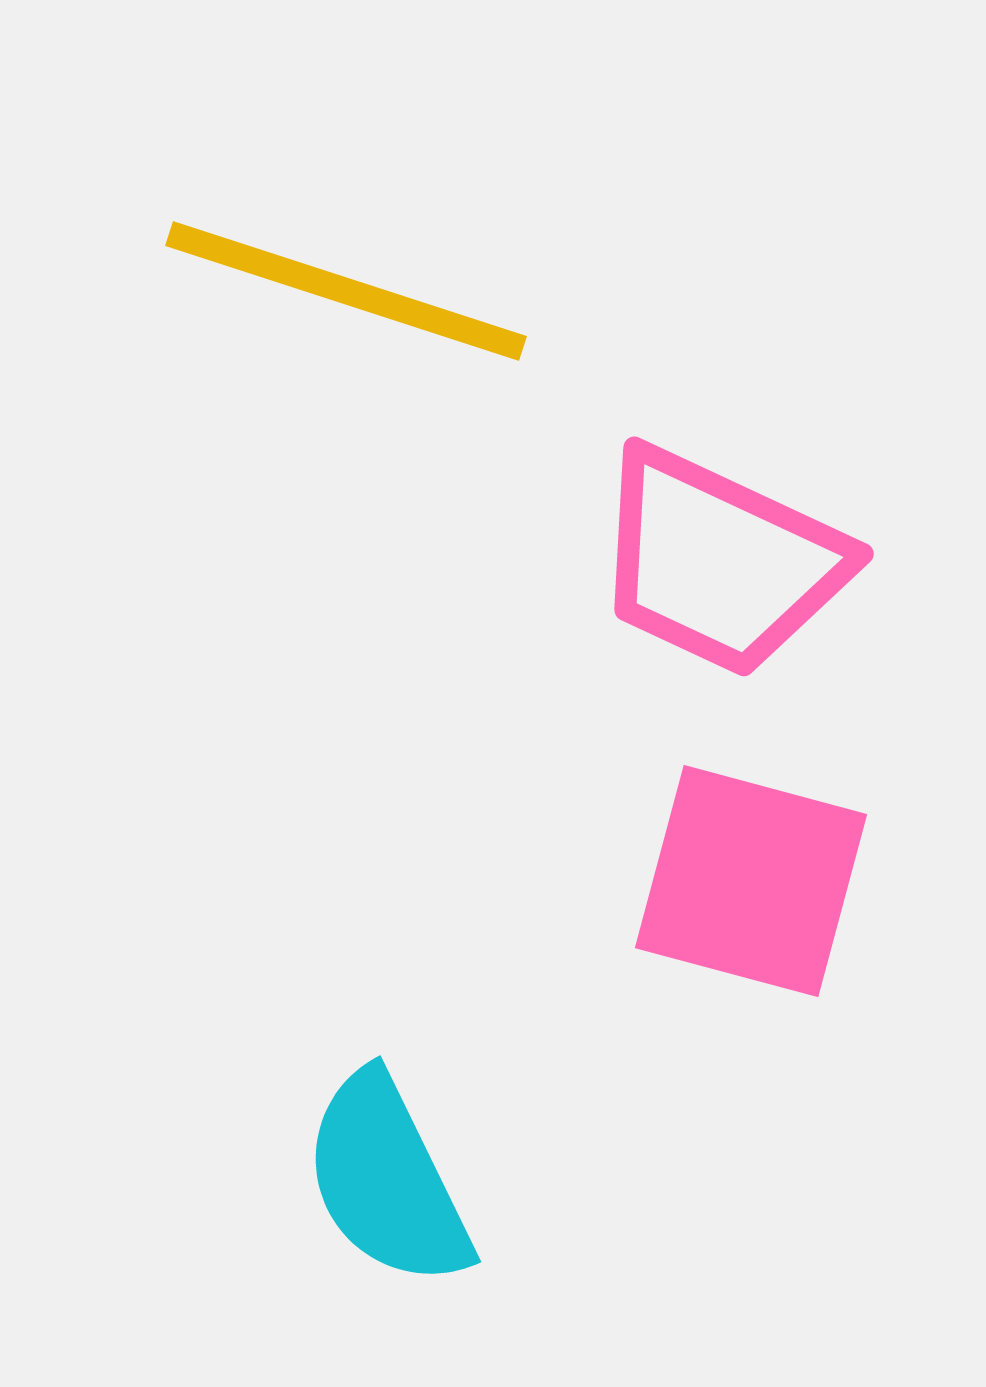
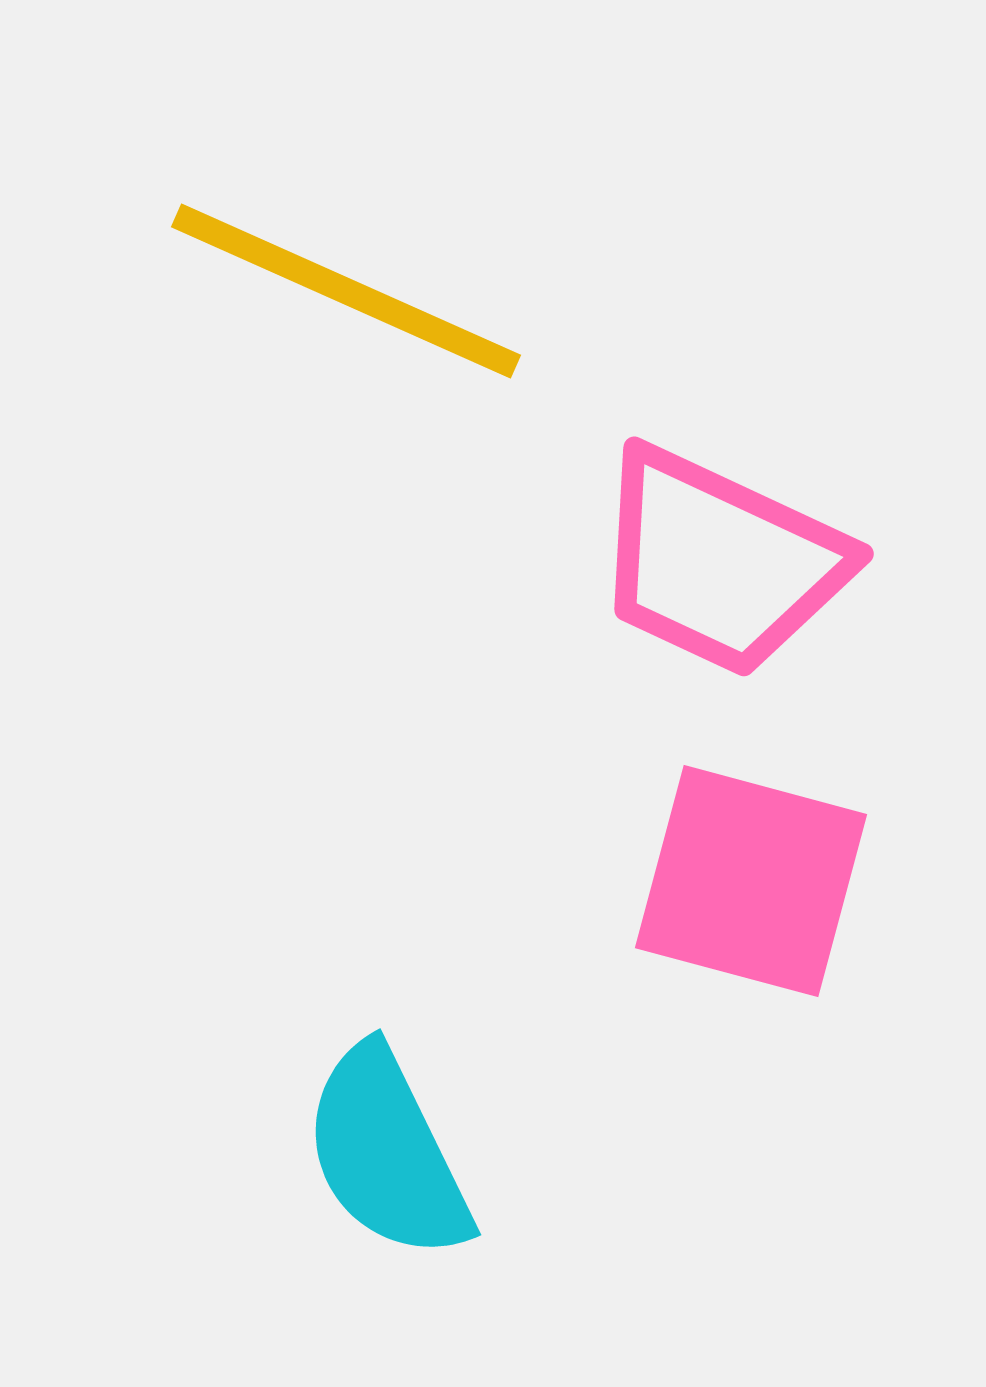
yellow line: rotated 6 degrees clockwise
cyan semicircle: moved 27 px up
